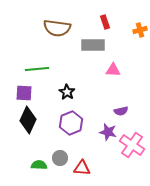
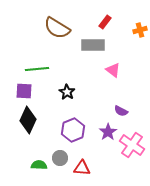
red rectangle: rotated 56 degrees clockwise
brown semicircle: rotated 24 degrees clockwise
pink triangle: rotated 35 degrees clockwise
purple square: moved 2 px up
purple semicircle: rotated 40 degrees clockwise
purple hexagon: moved 2 px right, 7 px down
purple star: rotated 24 degrees clockwise
